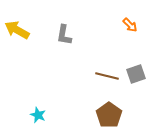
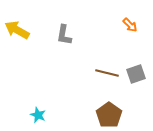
brown line: moved 3 px up
